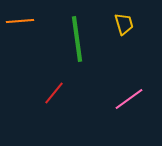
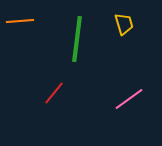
green line: rotated 15 degrees clockwise
